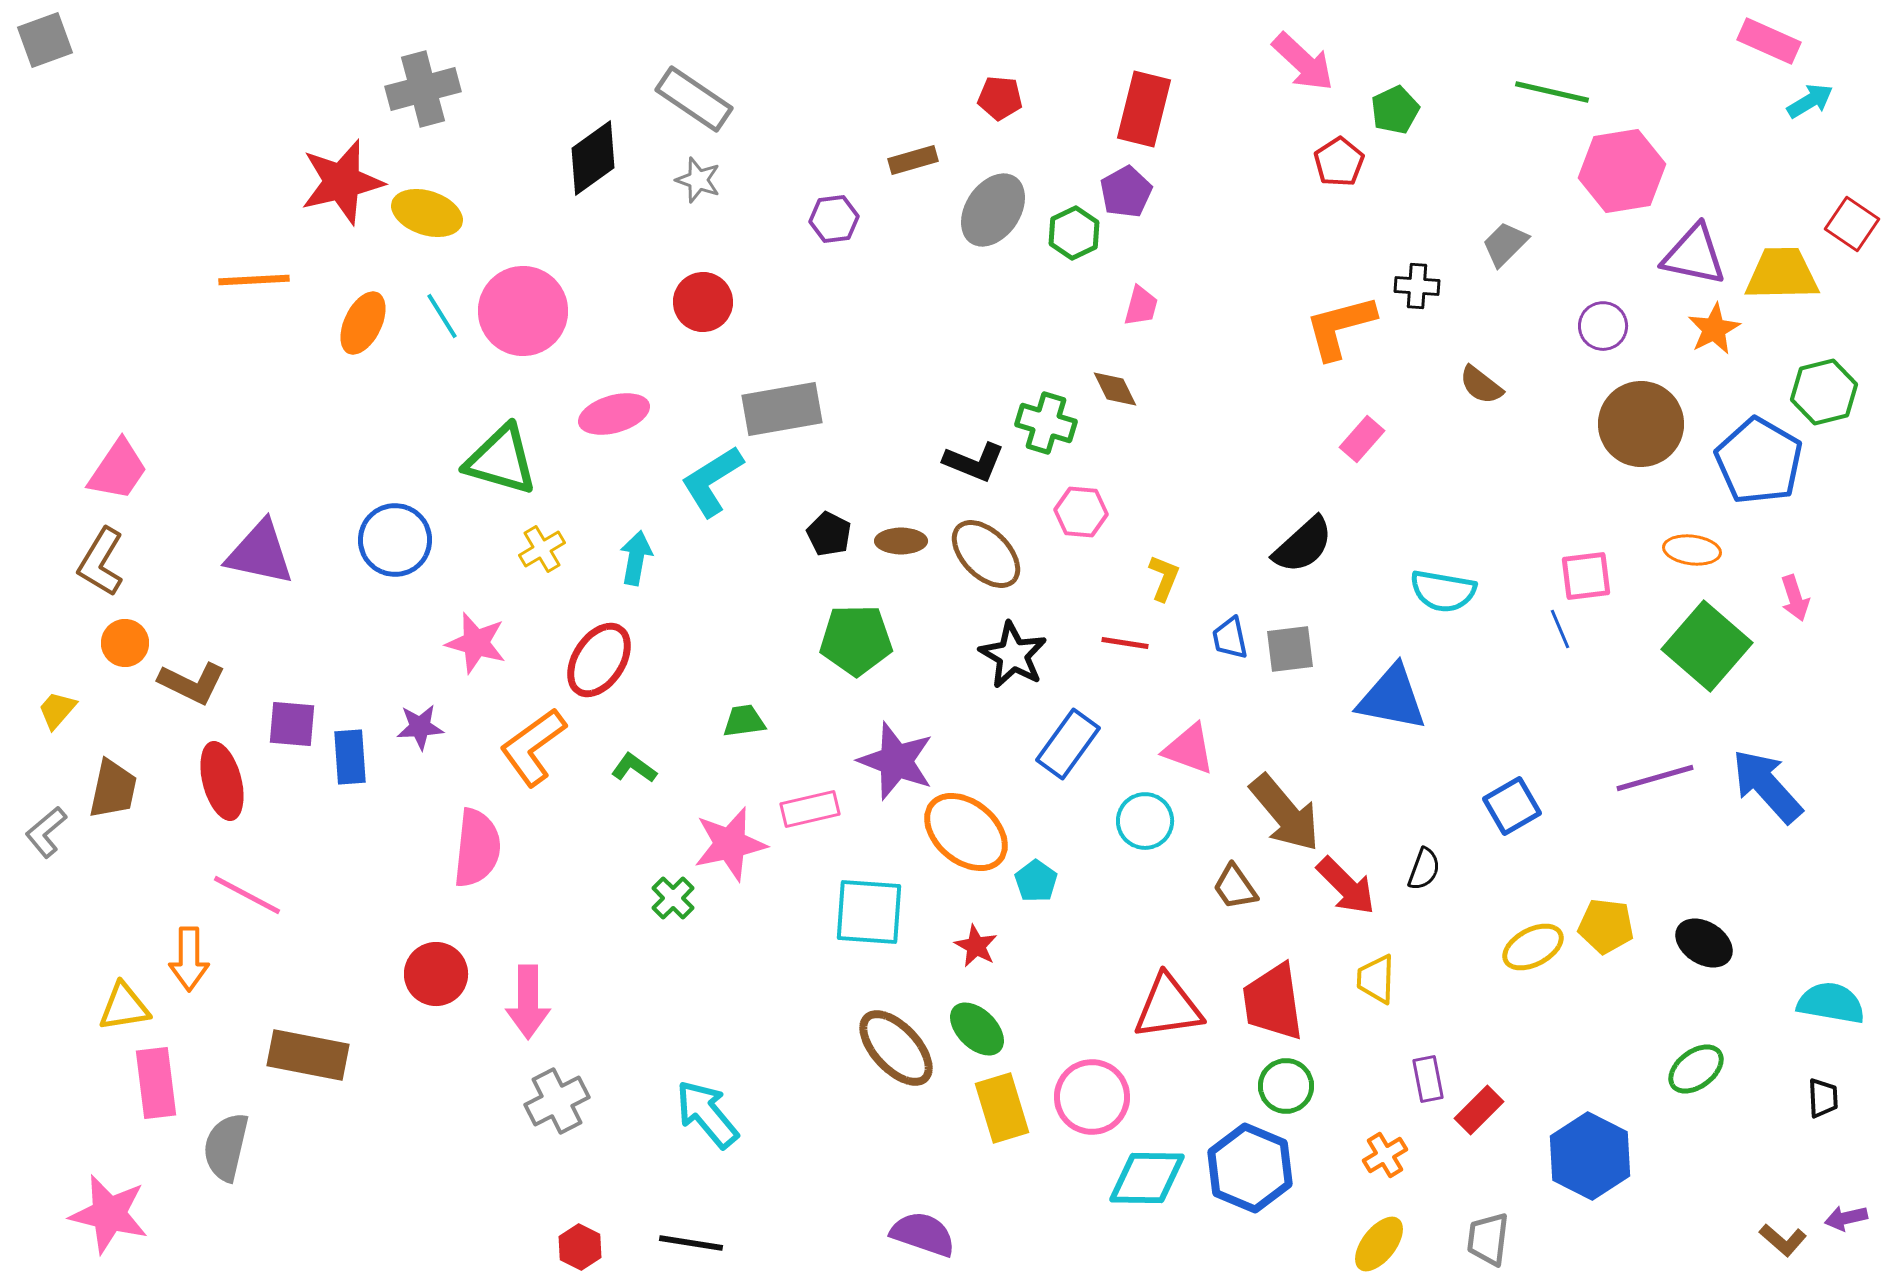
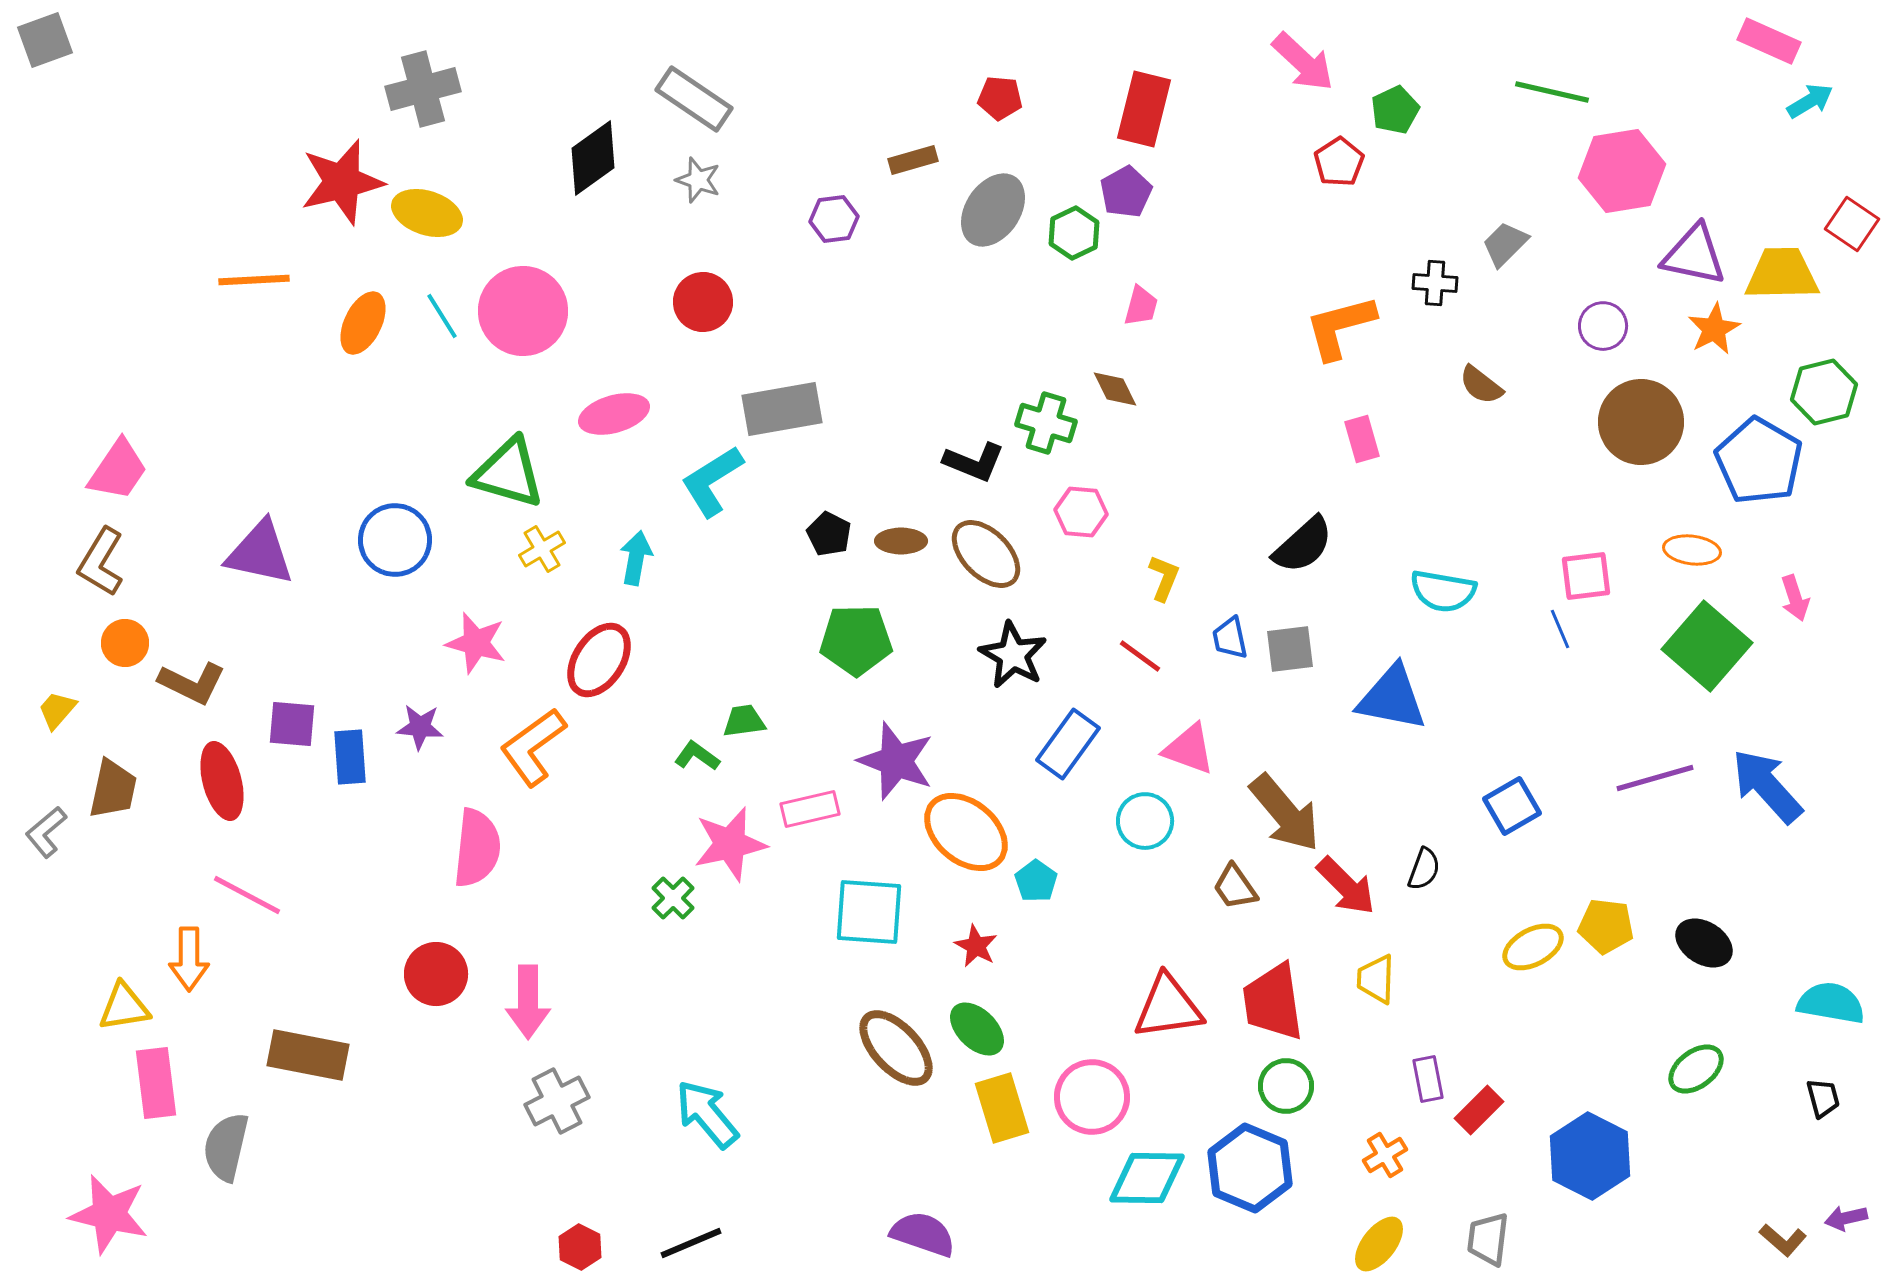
black cross at (1417, 286): moved 18 px right, 3 px up
brown circle at (1641, 424): moved 2 px up
pink rectangle at (1362, 439): rotated 57 degrees counterclockwise
green triangle at (501, 460): moved 7 px right, 13 px down
red line at (1125, 643): moved 15 px right, 13 px down; rotated 27 degrees clockwise
purple star at (420, 727): rotated 9 degrees clockwise
green L-shape at (634, 768): moved 63 px right, 12 px up
black trapezoid at (1823, 1098): rotated 12 degrees counterclockwise
black line at (691, 1243): rotated 32 degrees counterclockwise
